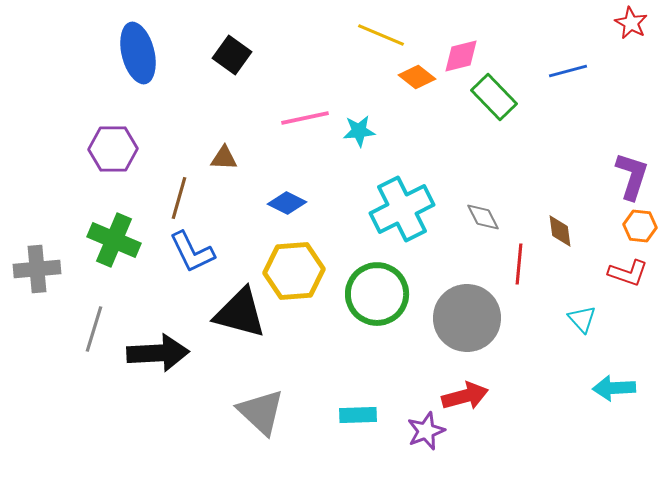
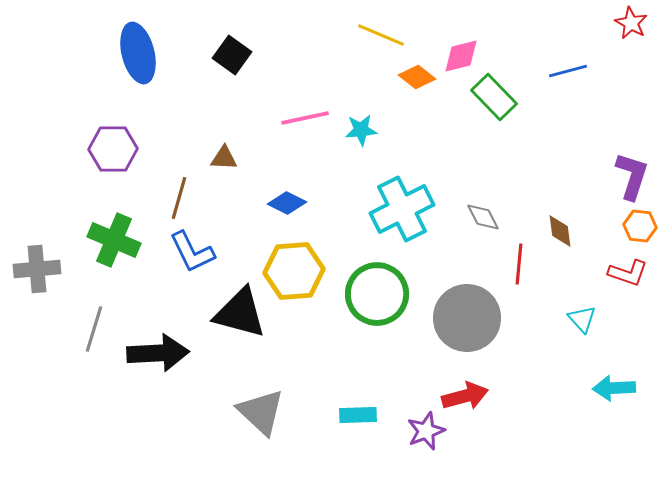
cyan star: moved 2 px right, 1 px up
